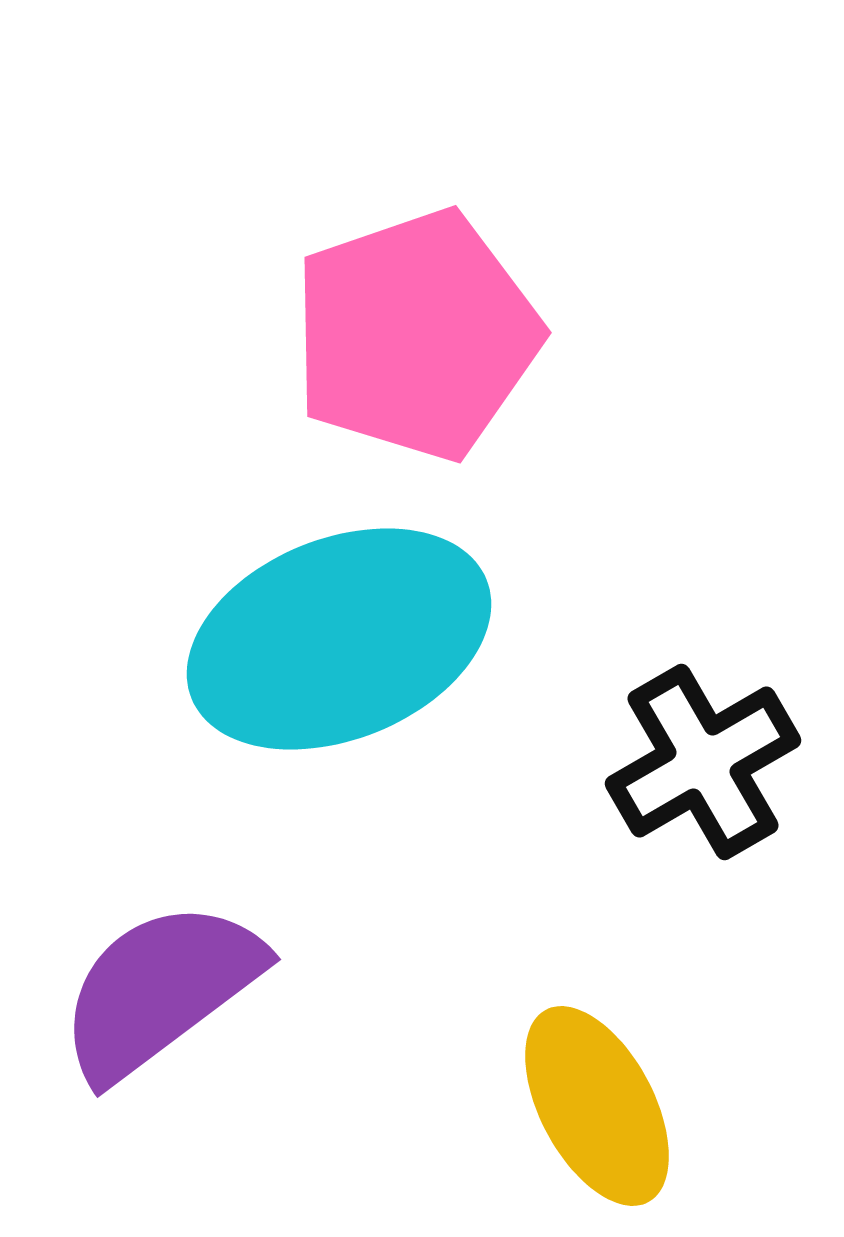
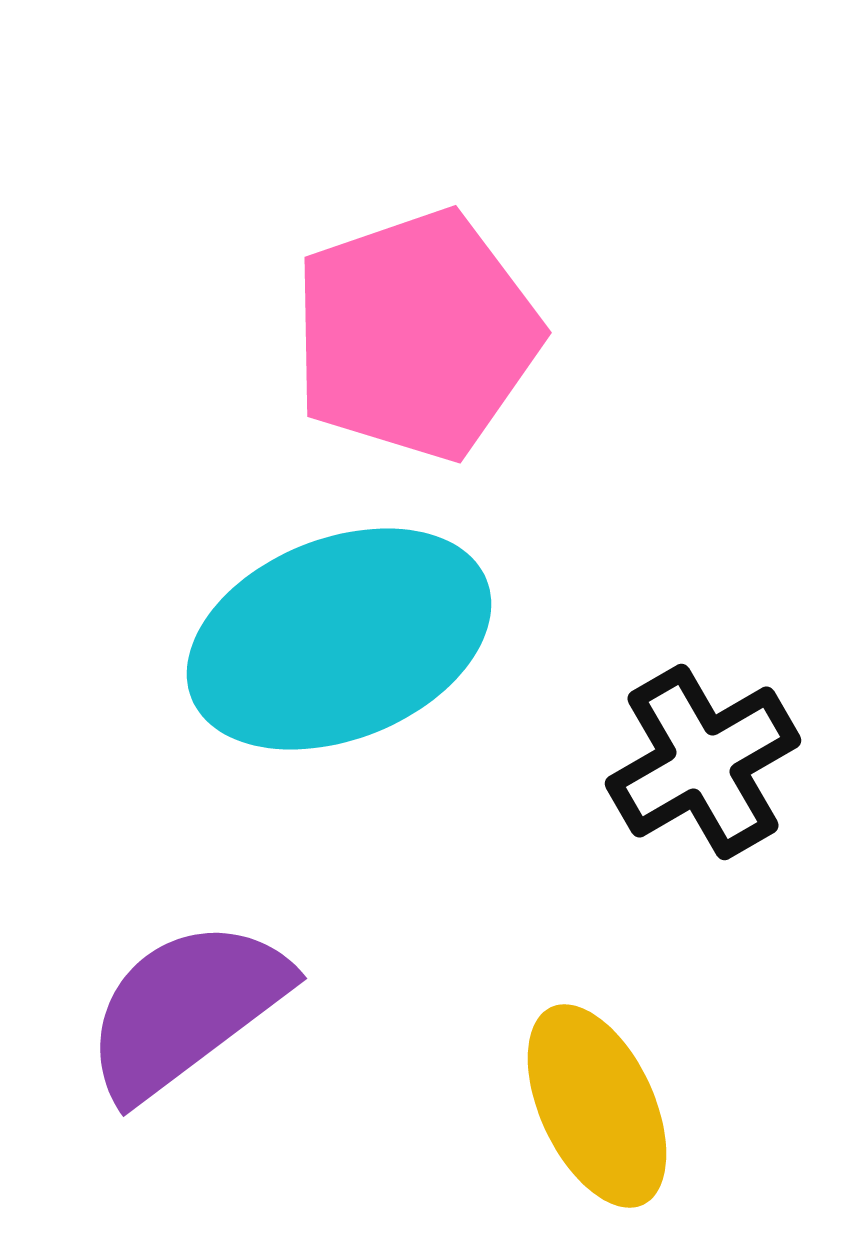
purple semicircle: moved 26 px right, 19 px down
yellow ellipse: rotated 3 degrees clockwise
